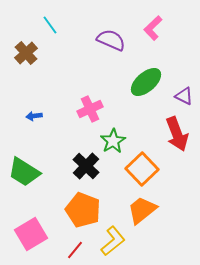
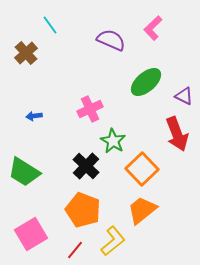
green star: rotated 10 degrees counterclockwise
